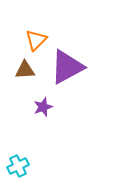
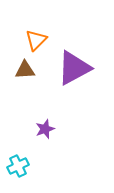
purple triangle: moved 7 px right, 1 px down
purple star: moved 2 px right, 22 px down
